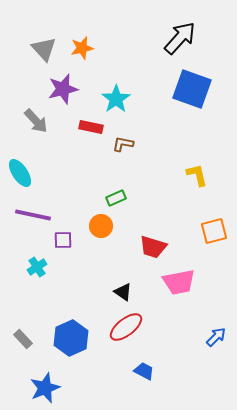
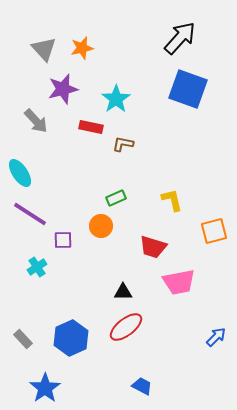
blue square: moved 4 px left
yellow L-shape: moved 25 px left, 25 px down
purple line: moved 3 px left, 1 px up; rotated 21 degrees clockwise
black triangle: rotated 36 degrees counterclockwise
blue trapezoid: moved 2 px left, 15 px down
blue star: rotated 12 degrees counterclockwise
